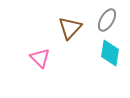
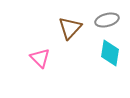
gray ellipse: rotated 45 degrees clockwise
